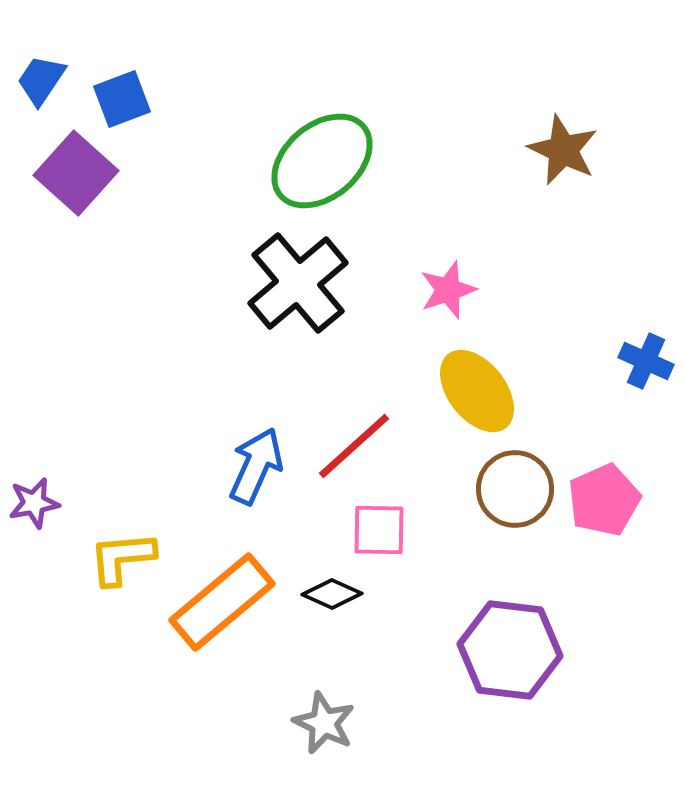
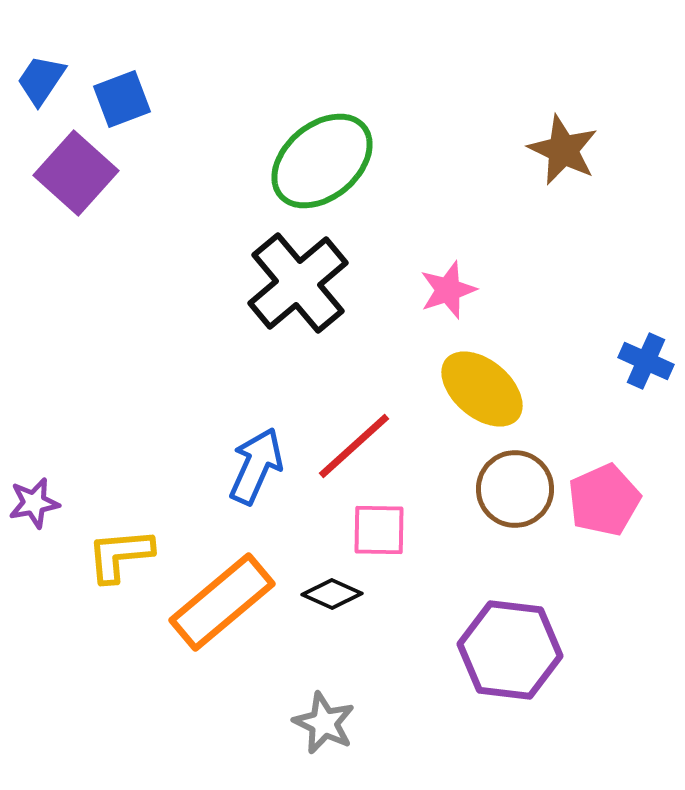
yellow ellipse: moved 5 px right, 2 px up; rotated 12 degrees counterclockwise
yellow L-shape: moved 2 px left, 3 px up
